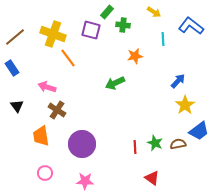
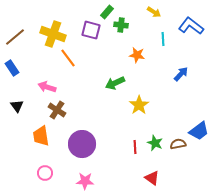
green cross: moved 2 px left
orange star: moved 2 px right, 1 px up; rotated 21 degrees clockwise
blue arrow: moved 3 px right, 7 px up
yellow star: moved 46 px left
